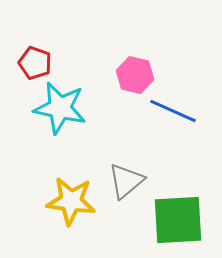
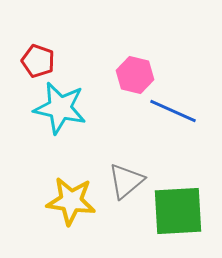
red pentagon: moved 3 px right, 2 px up
green square: moved 9 px up
